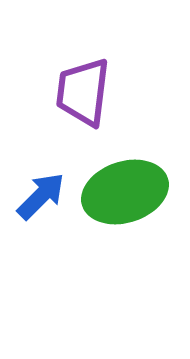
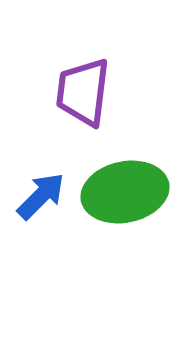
green ellipse: rotated 6 degrees clockwise
